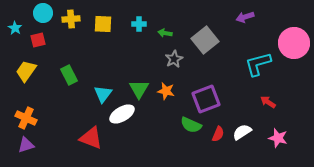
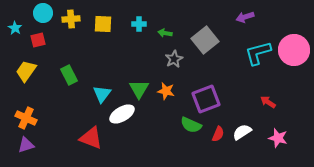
pink circle: moved 7 px down
cyan L-shape: moved 11 px up
cyan triangle: moved 1 px left
